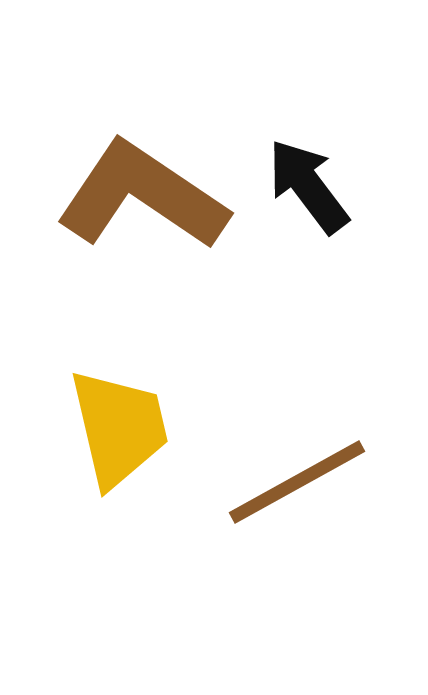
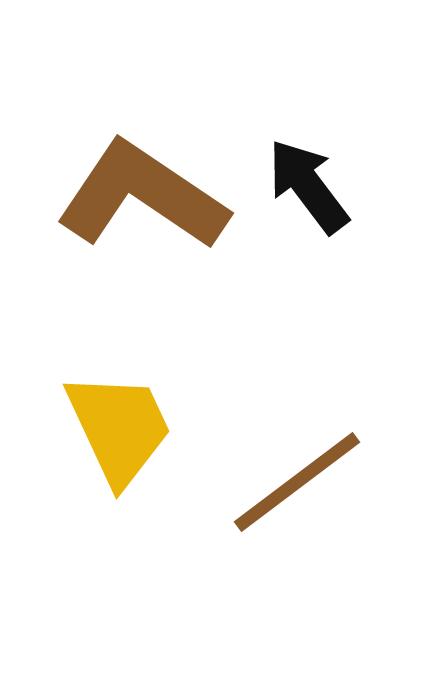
yellow trapezoid: rotated 12 degrees counterclockwise
brown line: rotated 8 degrees counterclockwise
